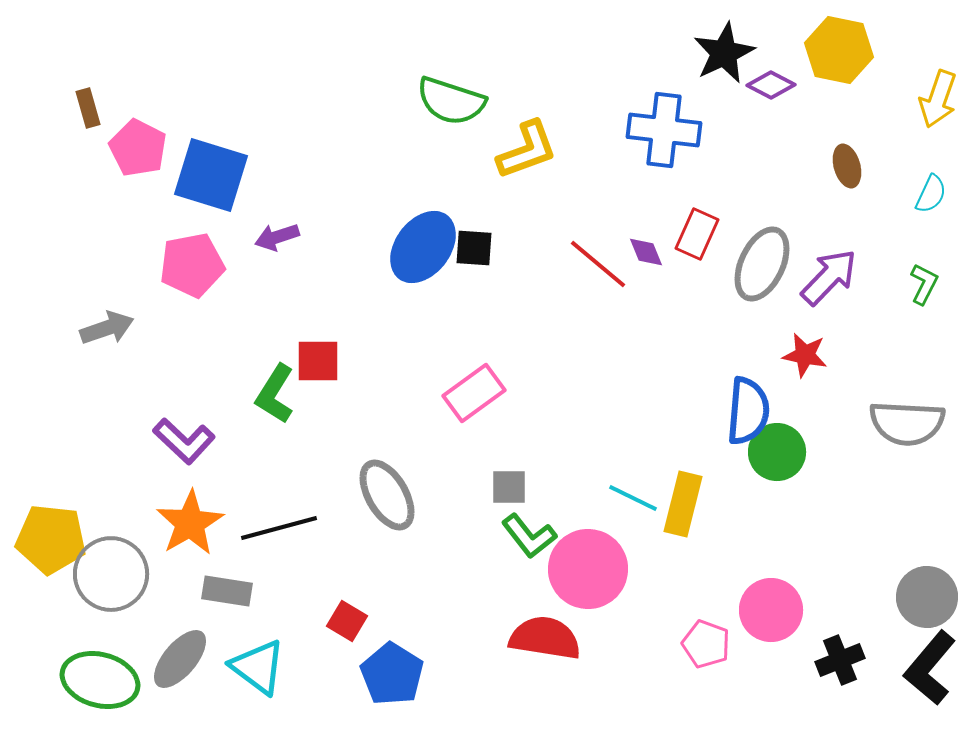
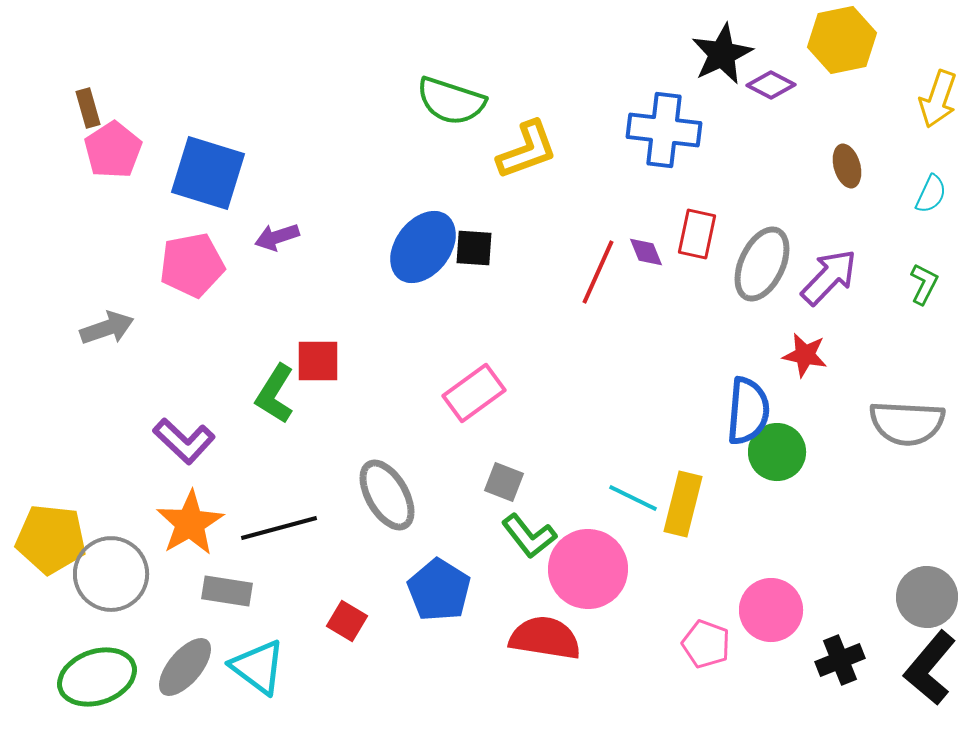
yellow hexagon at (839, 50): moved 3 px right, 10 px up; rotated 24 degrees counterclockwise
black star at (724, 53): moved 2 px left, 1 px down
pink pentagon at (138, 148): moved 25 px left, 2 px down; rotated 12 degrees clockwise
blue square at (211, 175): moved 3 px left, 2 px up
red rectangle at (697, 234): rotated 12 degrees counterclockwise
red line at (598, 264): moved 8 px down; rotated 74 degrees clockwise
gray square at (509, 487): moved 5 px left, 5 px up; rotated 21 degrees clockwise
gray ellipse at (180, 659): moved 5 px right, 8 px down
blue pentagon at (392, 674): moved 47 px right, 84 px up
green ellipse at (100, 680): moved 3 px left, 3 px up; rotated 34 degrees counterclockwise
